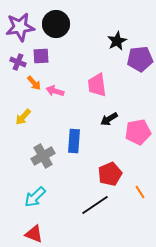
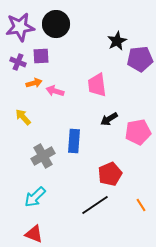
orange arrow: rotated 63 degrees counterclockwise
yellow arrow: rotated 96 degrees clockwise
orange line: moved 1 px right, 13 px down
